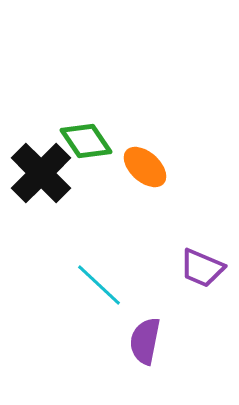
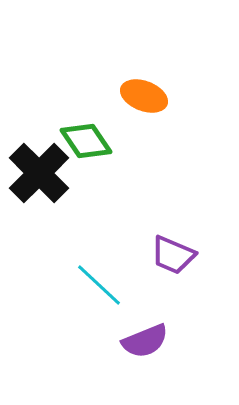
orange ellipse: moved 1 px left, 71 px up; rotated 21 degrees counterclockwise
black cross: moved 2 px left
purple trapezoid: moved 29 px left, 13 px up
purple semicircle: rotated 123 degrees counterclockwise
